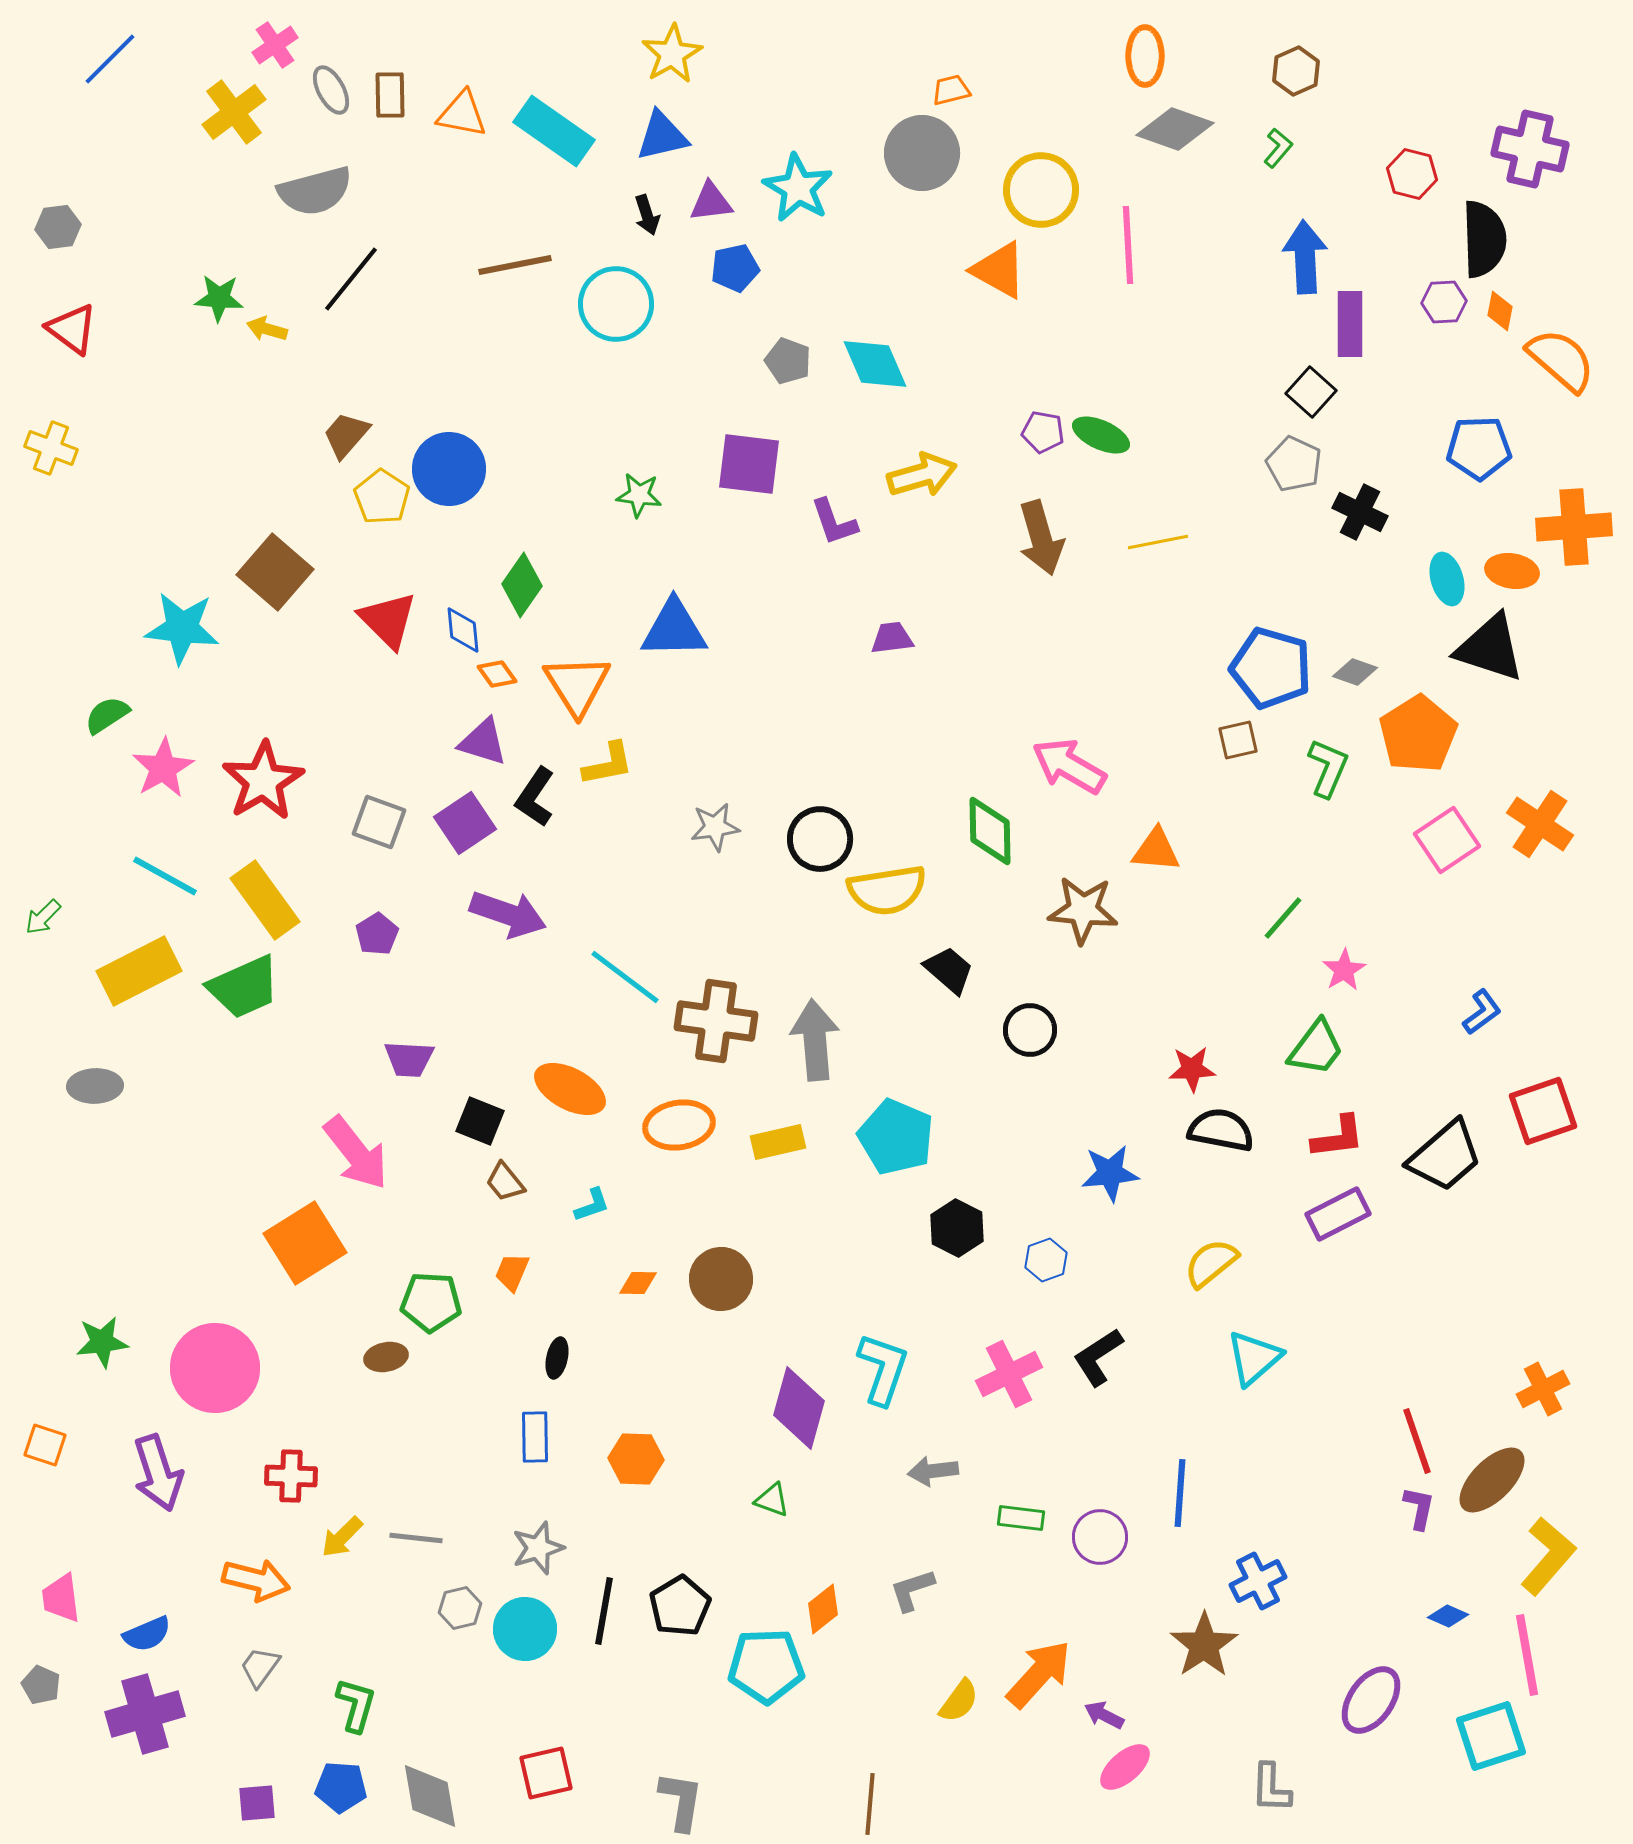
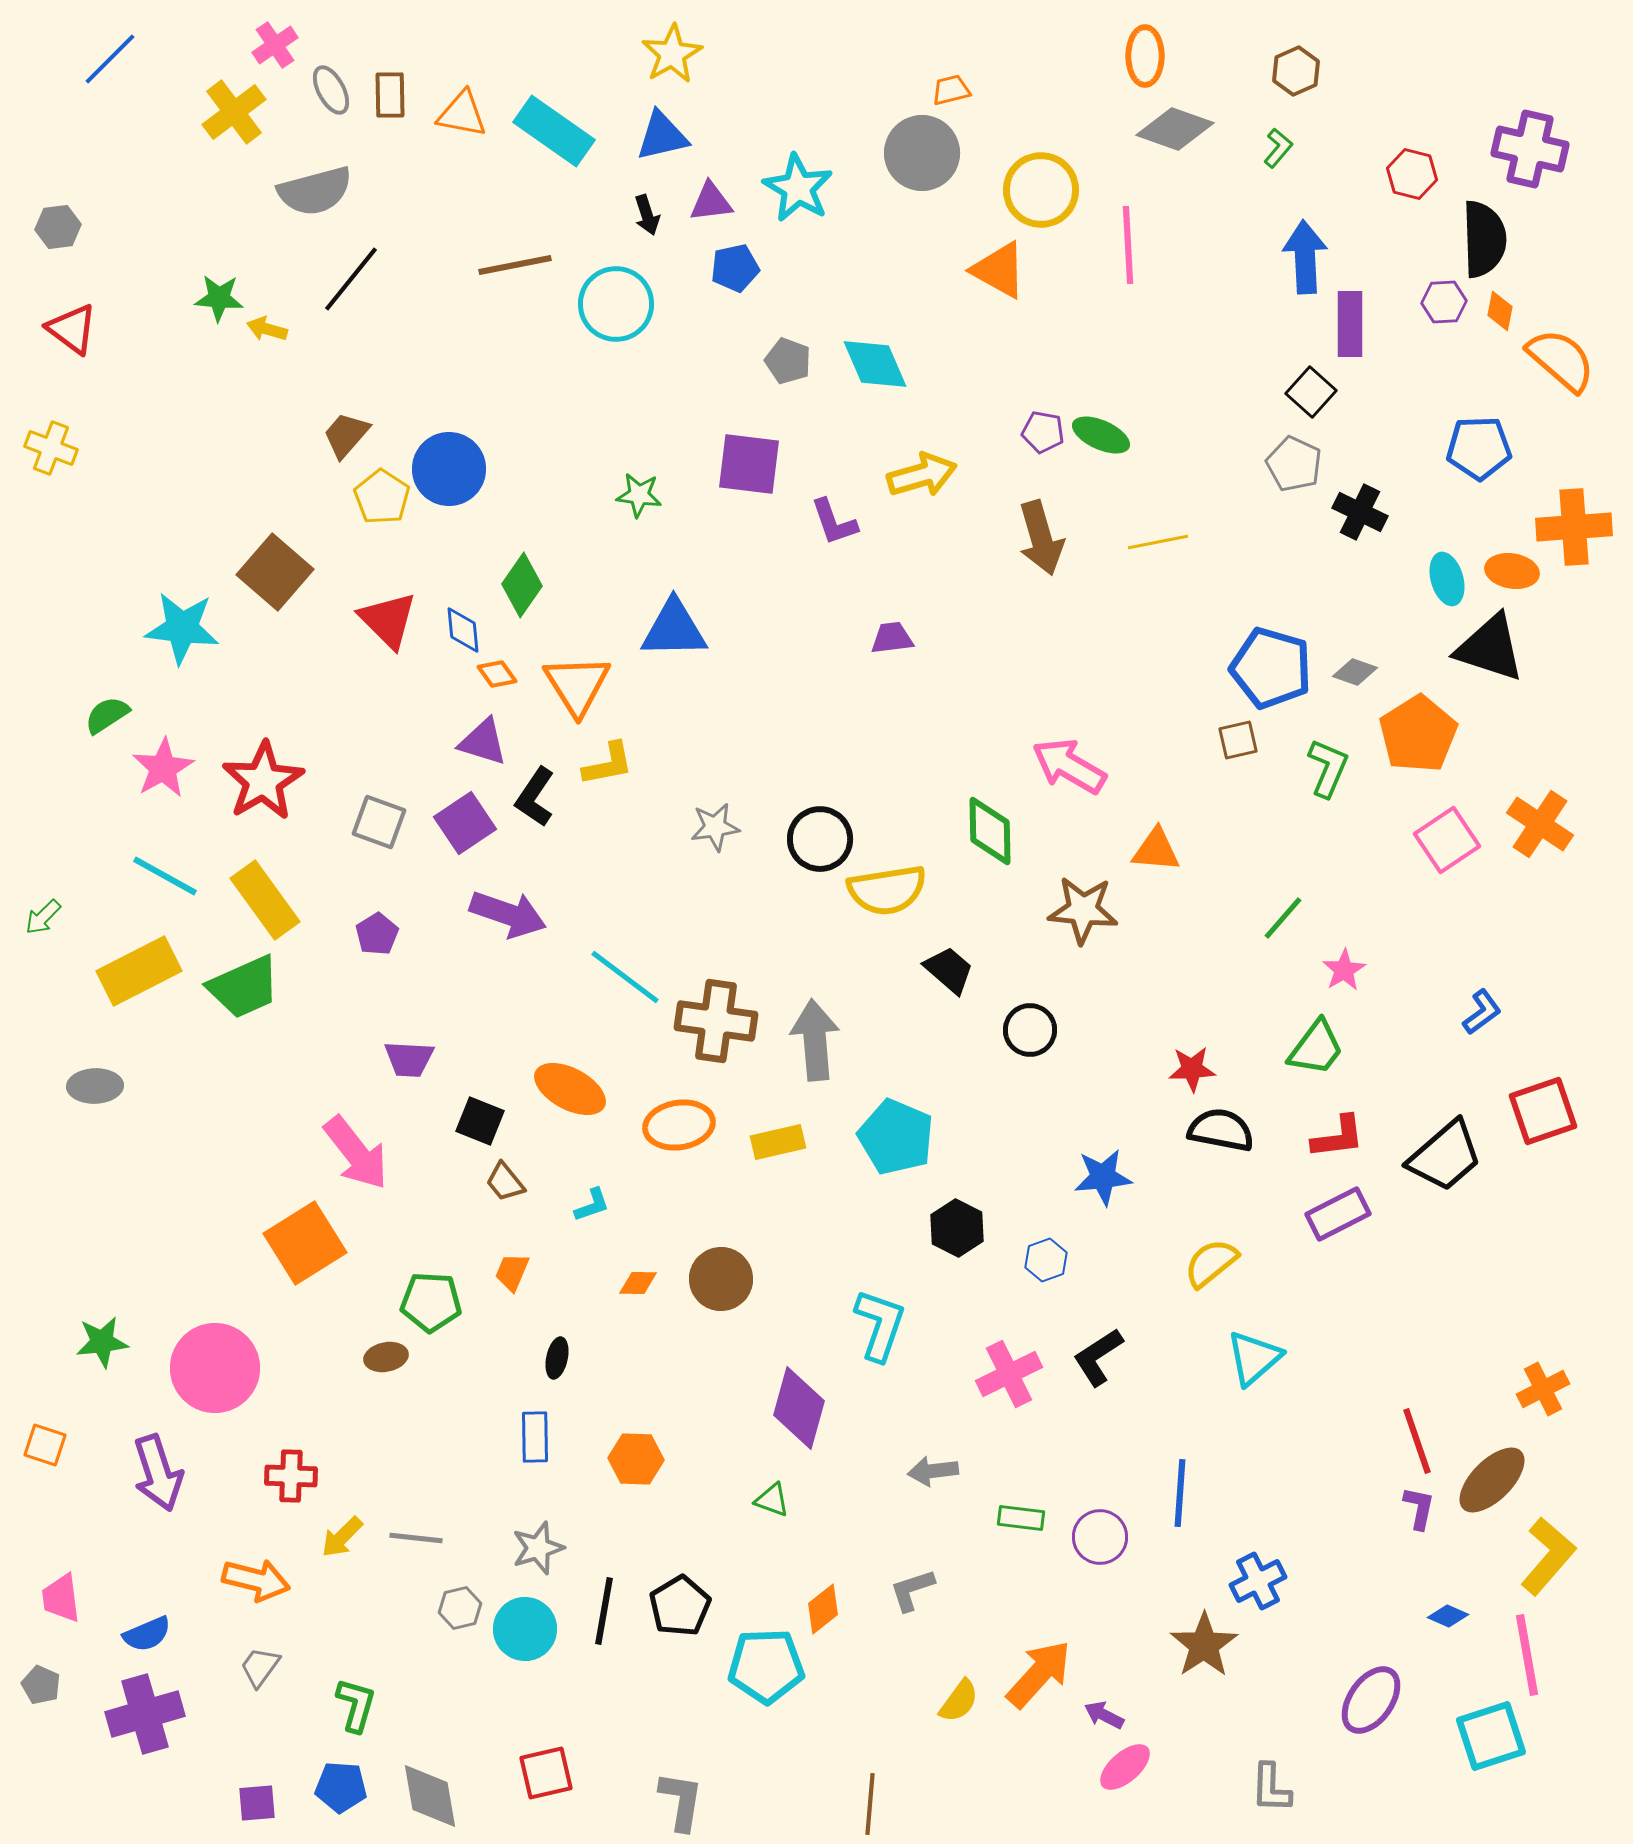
blue star at (1110, 1173): moved 7 px left, 4 px down
cyan L-shape at (883, 1369): moved 3 px left, 44 px up
